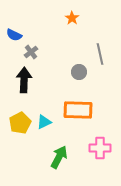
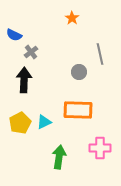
green arrow: rotated 20 degrees counterclockwise
